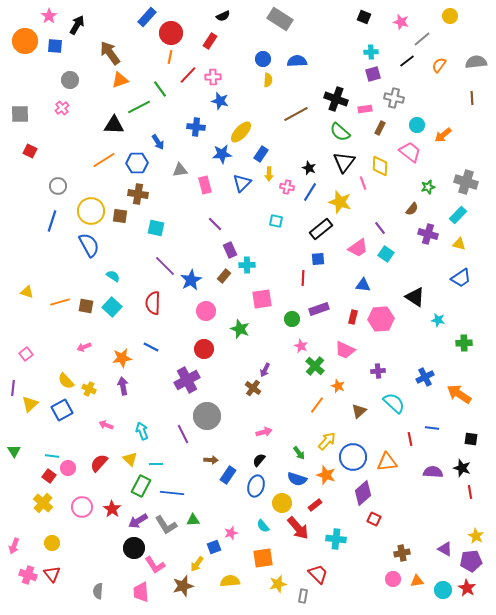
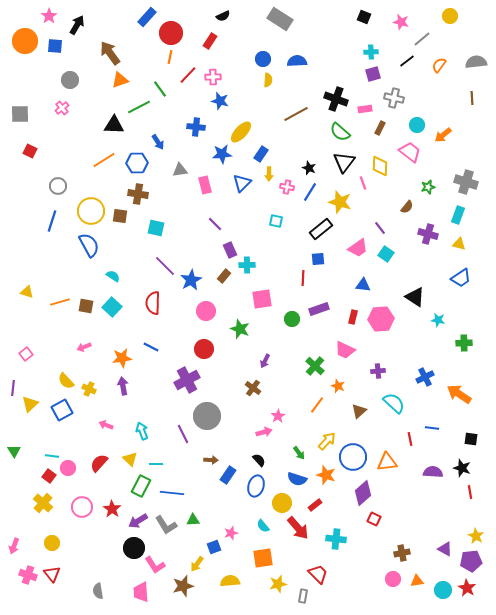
brown semicircle at (412, 209): moved 5 px left, 2 px up
cyan rectangle at (458, 215): rotated 24 degrees counterclockwise
pink star at (301, 346): moved 23 px left, 70 px down; rotated 16 degrees clockwise
purple arrow at (265, 370): moved 9 px up
black semicircle at (259, 460): rotated 96 degrees clockwise
gray semicircle at (98, 591): rotated 14 degrees counterclockwise
